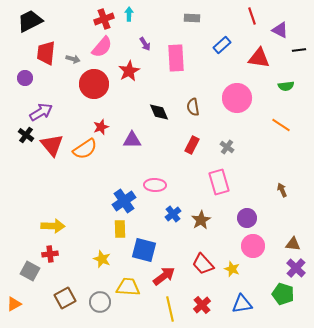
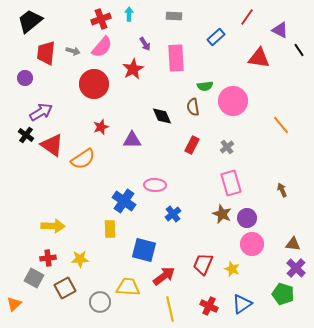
red line at (252, 16): moved 5 px left, 1 px down; rotated 54 degrees clockwise
gray rectangle at (192, 18): moved 18 px left, 2 px up
red cross at (104, 19): moved 3 px left
black trapezoid at (30, 21): rotated 12 degrees counterclockwise
blue rectangle at (222, 45): moved 6 px left, 8 px up
black line at (299, 50): rotated 64 degrees clockwise
gray arrow at (73, 59): moved 8 px up
red star at (129, 71): moved 4 px right, 2 px up
green semicircle at (286, 86): moved 81 px left
pink circle at (237, 98): moved 4 px left, 3 px down
black diamond at (159, 112): moved 3 px right, 4 px down
orange line at (281, 125): rotated 18 degrees clockwise
red triangle at (52, 145): rotated 15 degrees counterclockwise
gray cross at (227, 147): rotated 16 degrees clockwise
orange semicircle at (85, 149): moved 2 px left, 10 px down
pink rectangle at (219, 182): moved 12 px right, 1 px down
blue cross at (124, 201): rotated 20 degrees counterclockwise
brown star at (201, 220): moved 21 px right, 6 px up; rotated 18 degrees counterclockwise
yellow rectangle at (120, 229): moved 10 px left
pink circle at (253, 246): moved 1 px left, 2 px up
red cross at (50, 254): moved 2 px left, 4 px down
yellow star at (102, 259): moved 22 px left; rotated 24 degrees counterclockwise
red trapezoid at (203, 264): rotated 65 degrees clockwise
gray square at (30, 271): moved 4 px right, 7 px down
brown square at (65, 298): moved 10 px up
orange triangle at (14, 304): rotated 14 degrees counterclockwise
blue triangle at (242, 304): rotated 25 degrees counterclockwise
red cross at (202, 305): moved 7 px right, 1 px down; rotated 24 degrees counterclockwise
